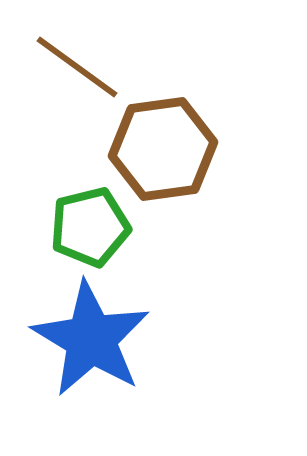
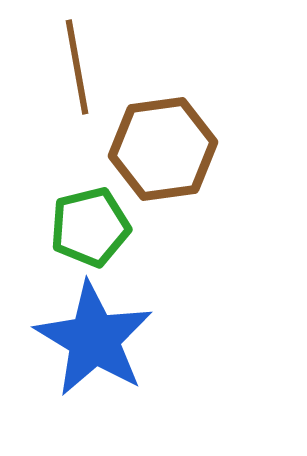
brown line: rotated 44 degrees clockwise
blue star: moved 3 px right
